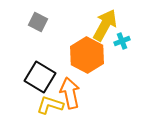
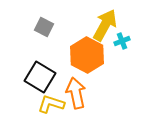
gray square: moved 6 px right, 5 px down
orange arrow: moved 6 px right
yellow L-shape: moved 1 px right, 1 px up
